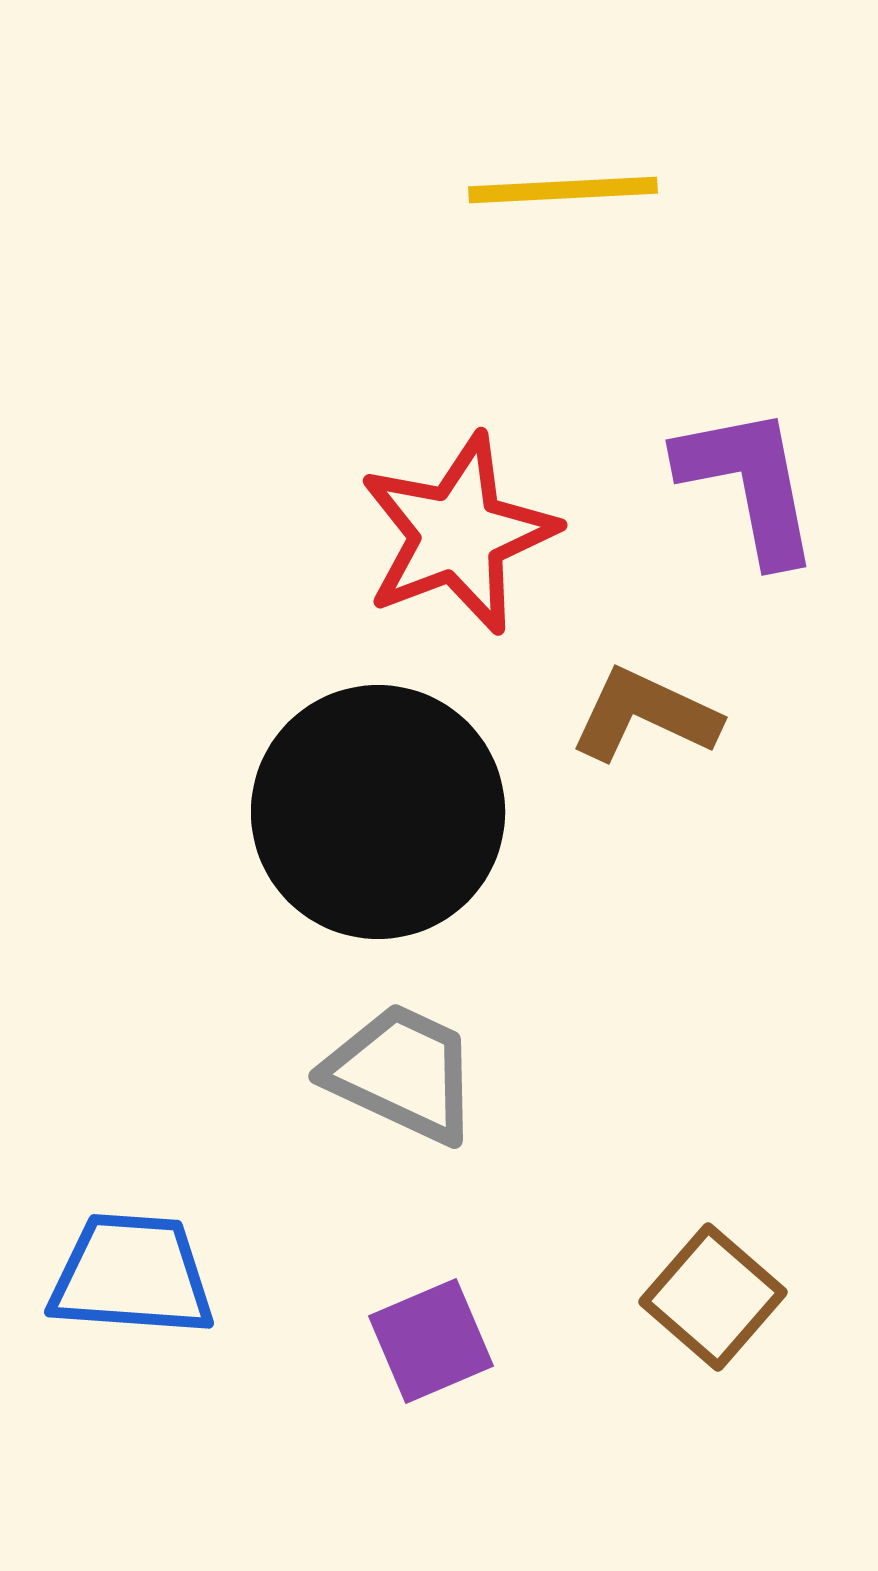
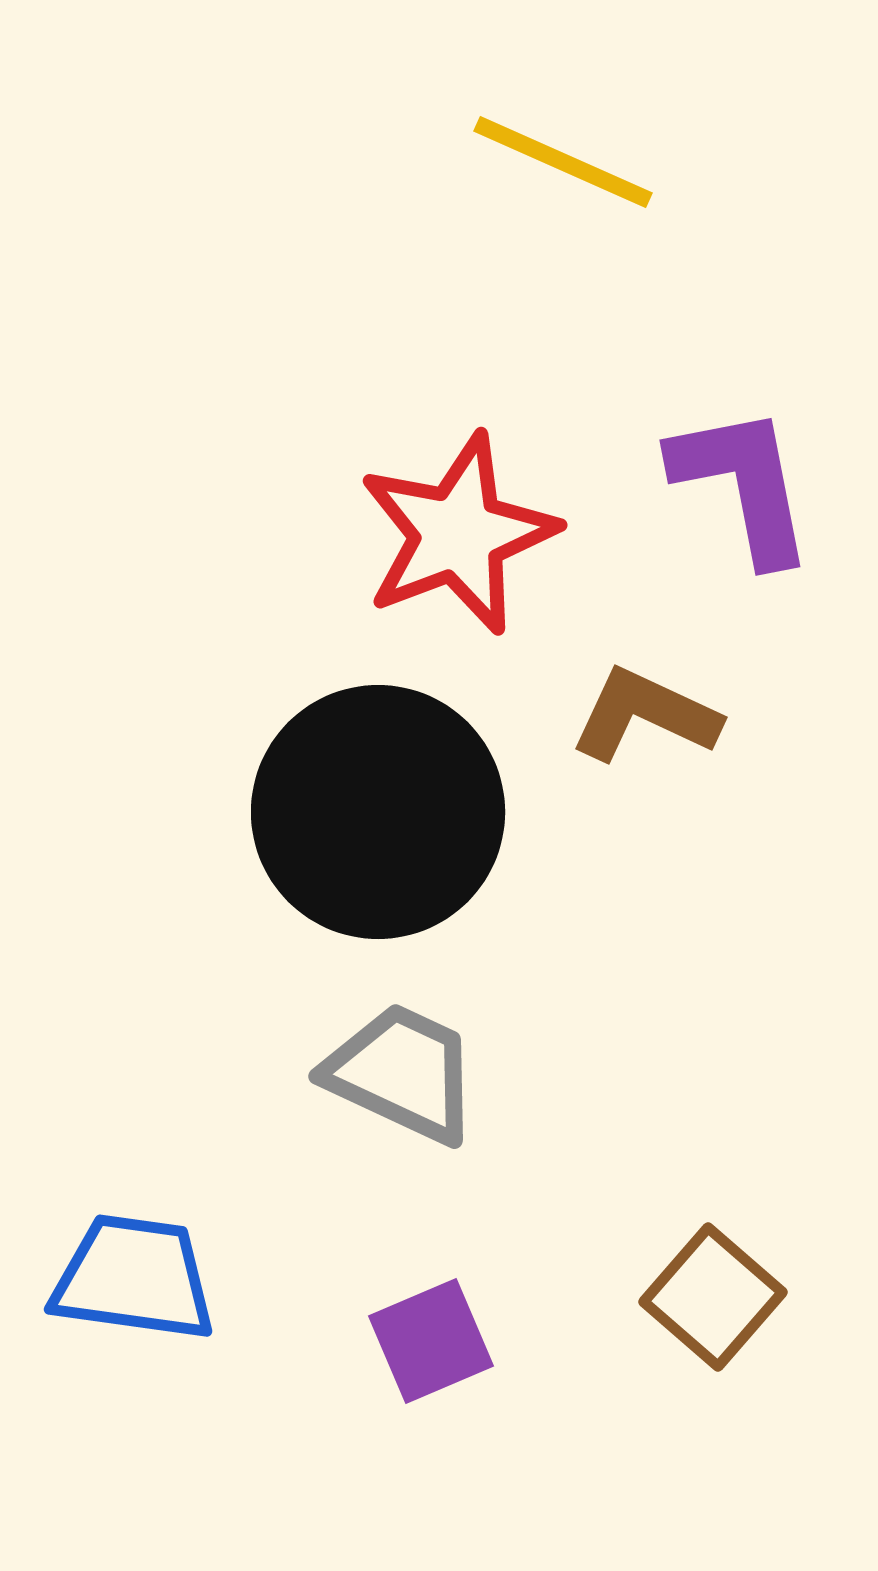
yellow line: moved 28 px up; rotated 27 degrees clockwise
purple L-shape: moved 6 px left
blue trapezoid: moved 2 px right, 3 px down; rotated 4 degrees clockwise
